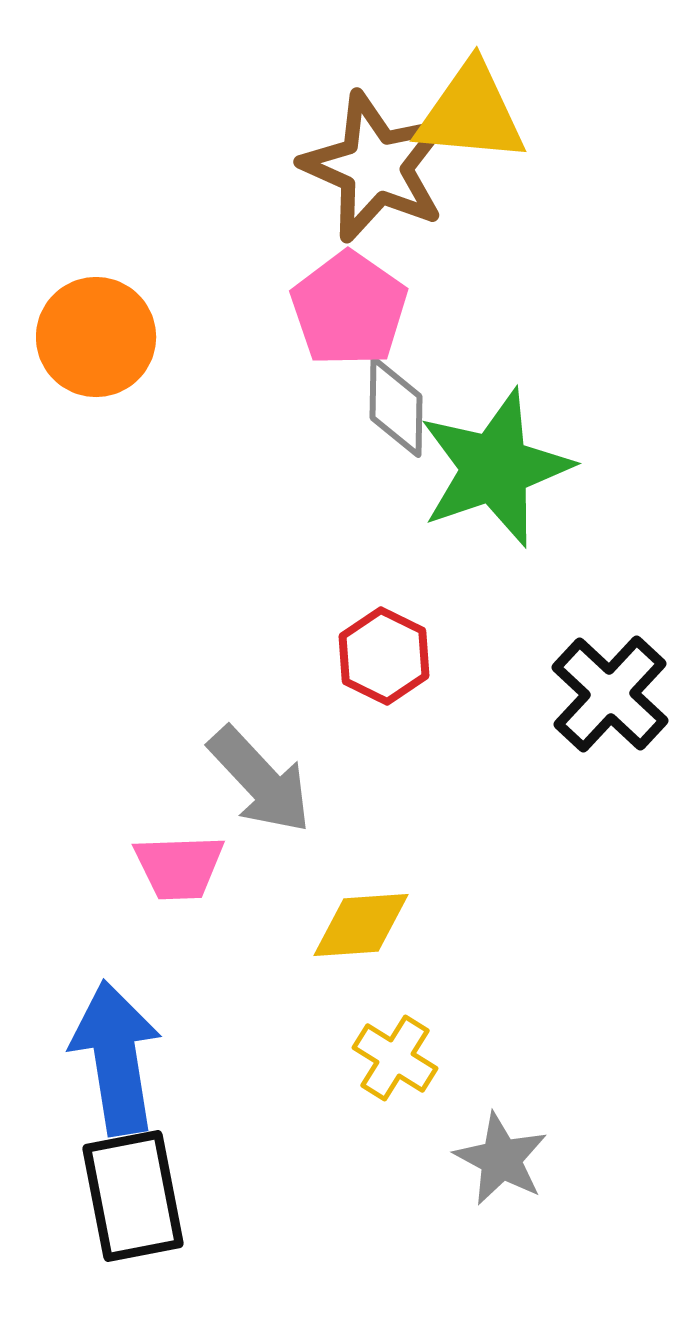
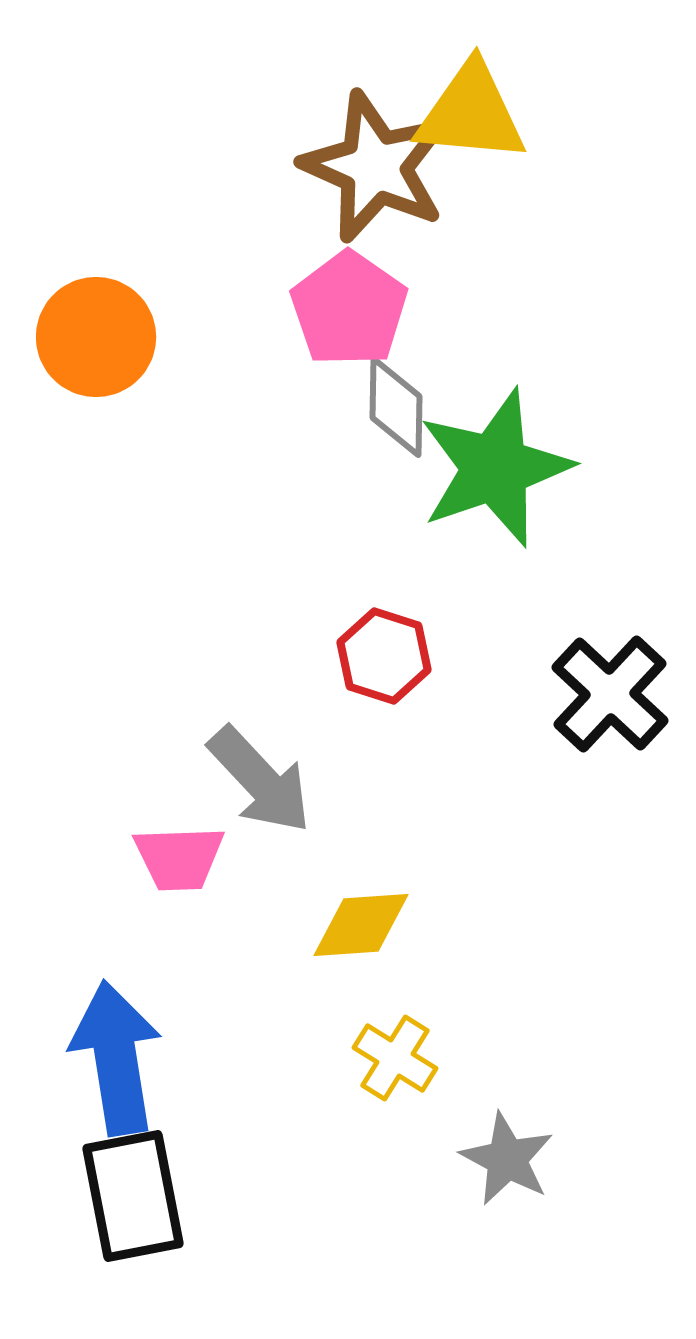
red hexagon: rotated 8 degrees counterclockwise
pink trapezoid: moved 9 px up
gray star: moved 6 px right
